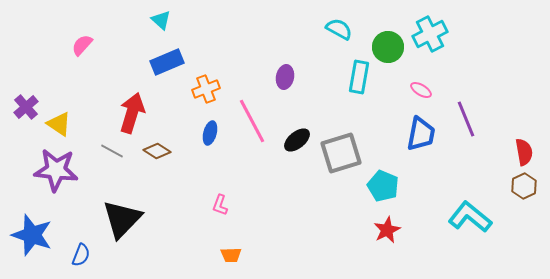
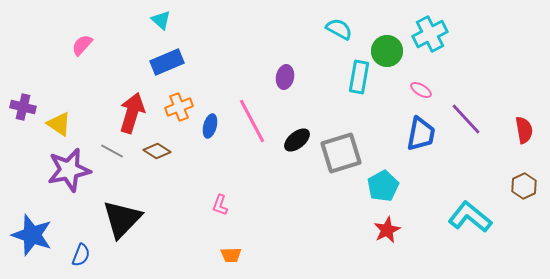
green circle: moved 1 px left, 4 px down
orange cross: moved 27 px left, 18 px down
purple cross: moved 3 px left; rotated 35 degrees counterclockwise
purple line: rotated 21 degrees counterclockwise
blue ellipse: moved 7 px up
red semicircle: moved 22 px up
purple star: moved 13 px right; rotated 18 degrees counterclockwise
cyan pentagon: rotated 20 degrees clockwise
